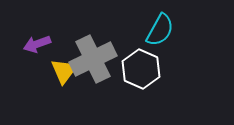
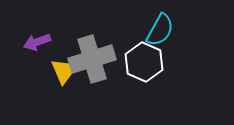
purple arrow: moved 2 px up
gray cross: moved 1 px left; rotated 9 degrees clockwise
white hexagon: moved 3 px right, 7 px up
